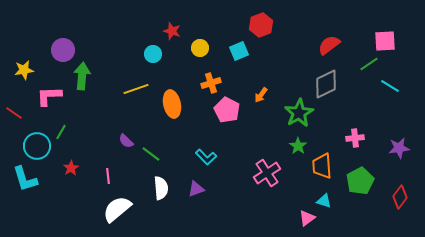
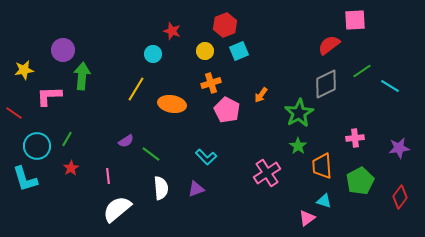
red hexagon at (261, 25): moved 36 px left
pink square at (385, 41): moved 30 px left, 21 px up
yellow circle at (200, 48): moved 5 px right, 3 px down
green line at (369, 64): moved 7 px left, 7 px down
yellow line at (136, 89): rotated 40 degrees counterclockwise
orange ellipse at (172, 104): rotated 68 degrees counterclockwise
green line at (61, 132): moved 6 px right, 7 px down
purple semicircle at (126, 141): rotated 77 degrees counterclockwise
